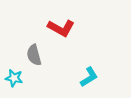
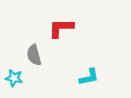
red L-shape: rotated 152 degrees clockwise
cyan L-shape: rotated 20 degrees clockwise
